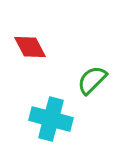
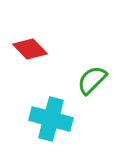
red diamond: moved 2 px down; rotated 16 degrees counterclockwise
